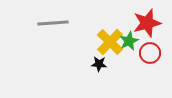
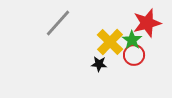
gray line: moved 5 px right; rotated 44 degrees counterclockwise
green star: moved 3 px right, 1 px up; rotated 12 degrees counterclockwise
red circle: moved 16 px left, 2 px down
